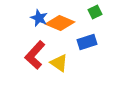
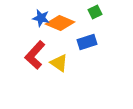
blue star: moved 2 px right; rotated 12 degrees counterclockwise
